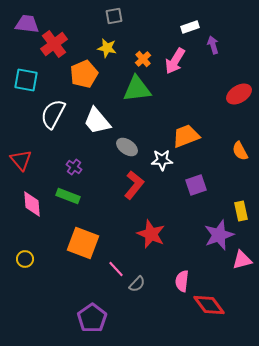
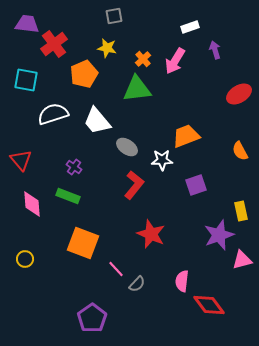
purple arrow: moved 2 px right, 5 px down
white semicircle: rotated 44 degrees clockwise
